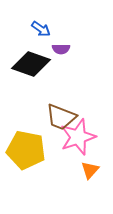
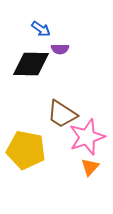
purple semicircle: moved 1 px left
black diamond: rotated 18 degrees counterclockwise
brown trapezoid: moved 1 px right, 3 px up; rotated 12 degrees clockwise
pink star: moved 9 px right
orange triangle: moved 3 px up
